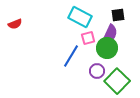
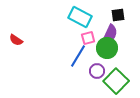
red semicircle: moved 1 px right, 16 px down; rotated 56 degrees clockwise
blue line: moved 7 px right
green square: moved 1 px left
